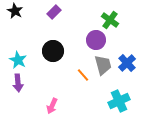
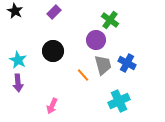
blue cross: rotated 18 degrees counterclockwise
